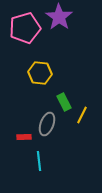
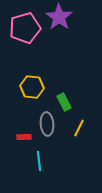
yellow hexagon: moved 8 px left, 14 px down
yellow line: moved 3 px left, 13 px down
gray ellipse: rotated 25 degrees counterclockwise
